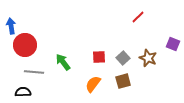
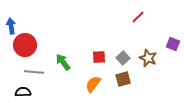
brown square: moved 2 px up
